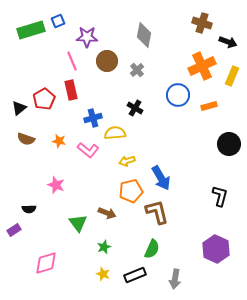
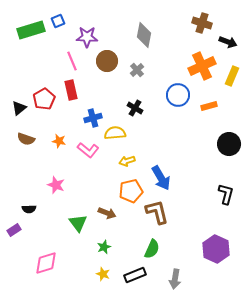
black L-shape: moved 6 px right, 2 px up
